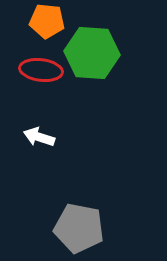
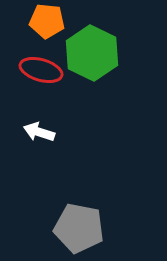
green hexagon: rotated 22 degrees clockwise
red ellipse: rotated 9 degrees clockwise
white arrow: moved 5 px up
